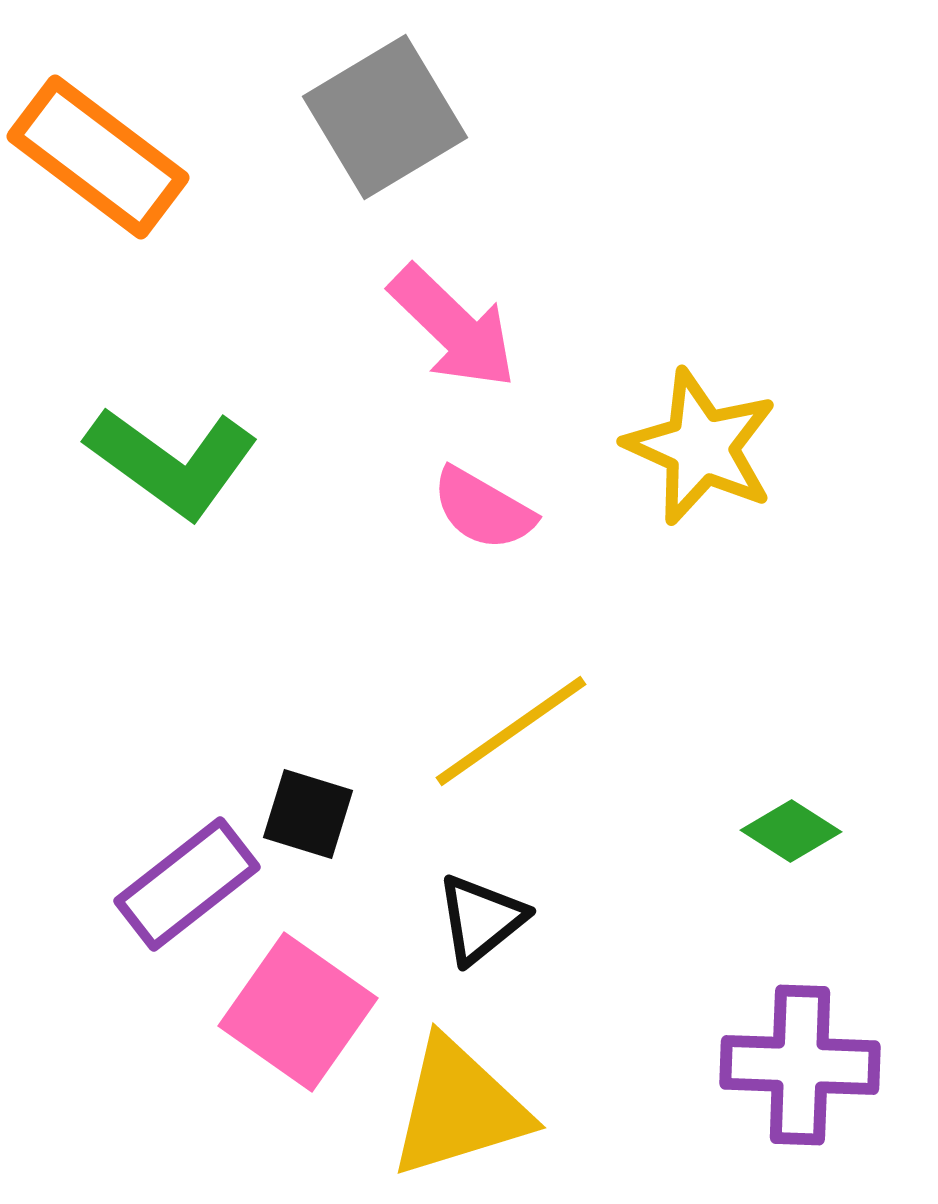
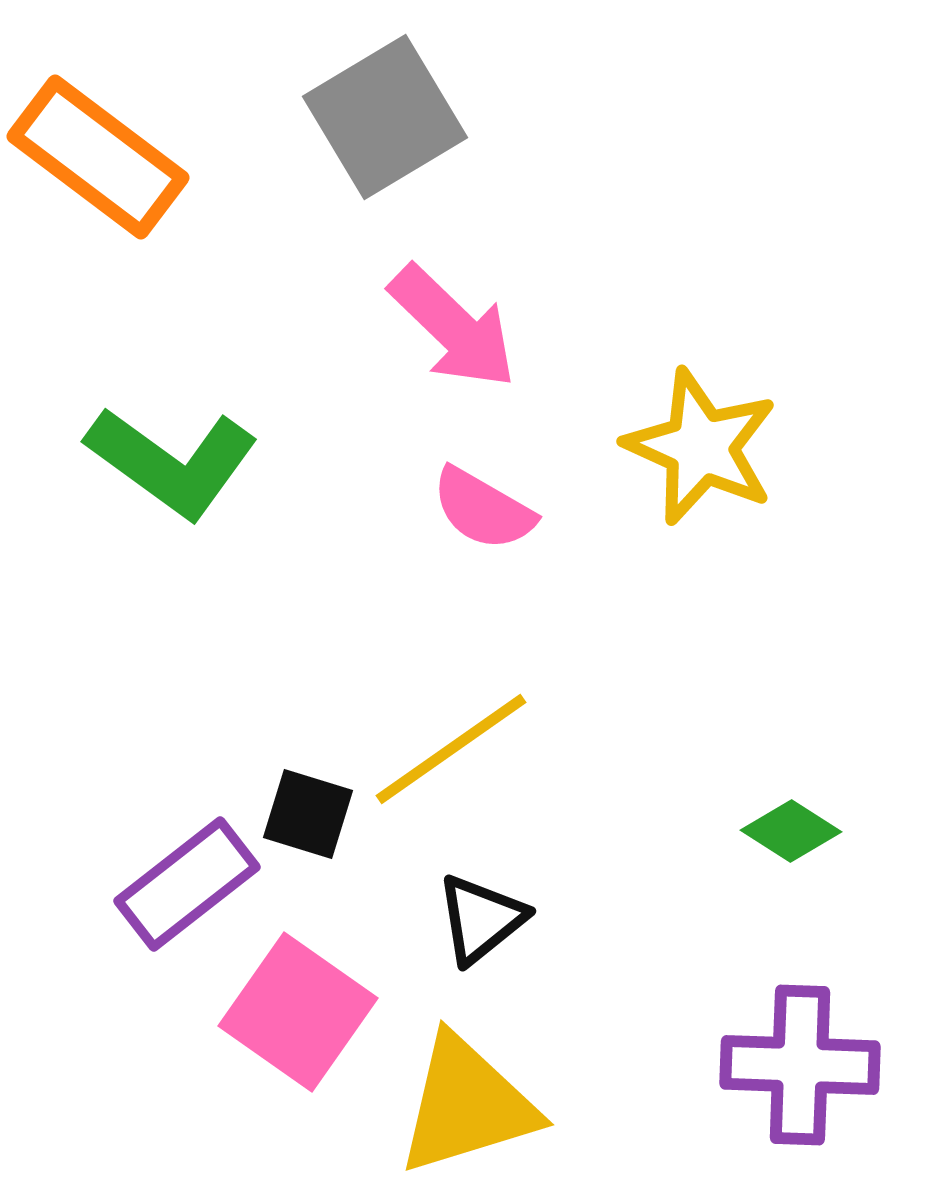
yellow line: moved 60 px left, 18 px down
yellow triangle: moved 8 px right, 3 px up
